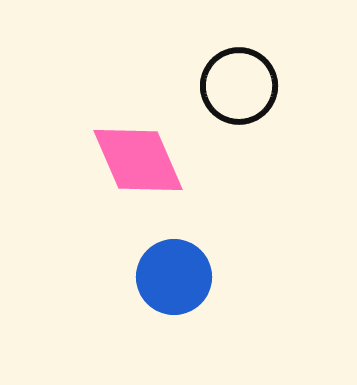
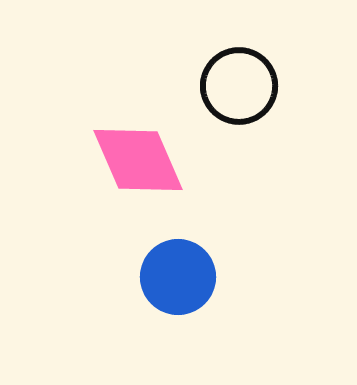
blue circle: moved 4 px right
